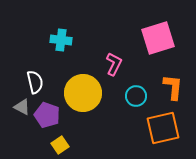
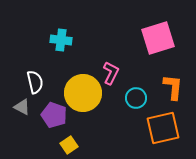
pink L-shape: moved 3 px left, 9 px down
cyan circle: moved 2 px down
purple pentagon: moved 7 px right
yellow square: moved 9 px right
